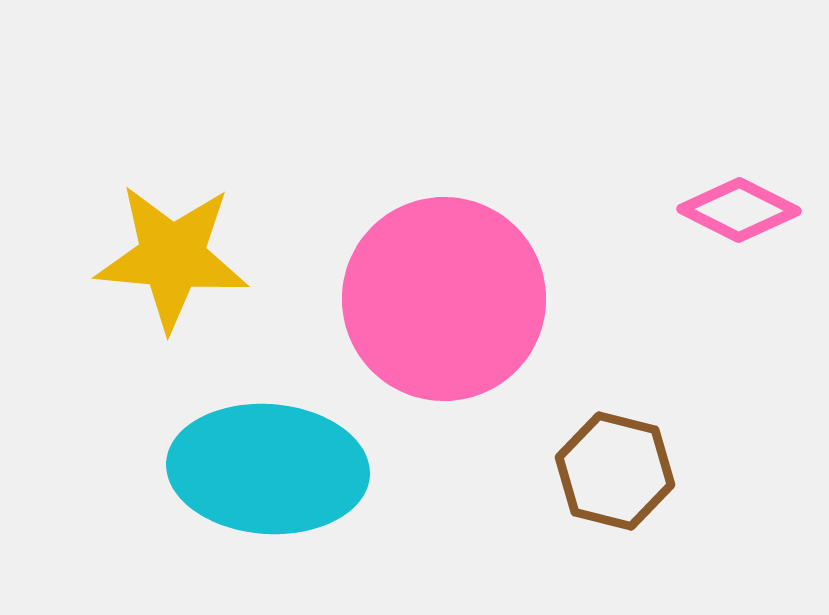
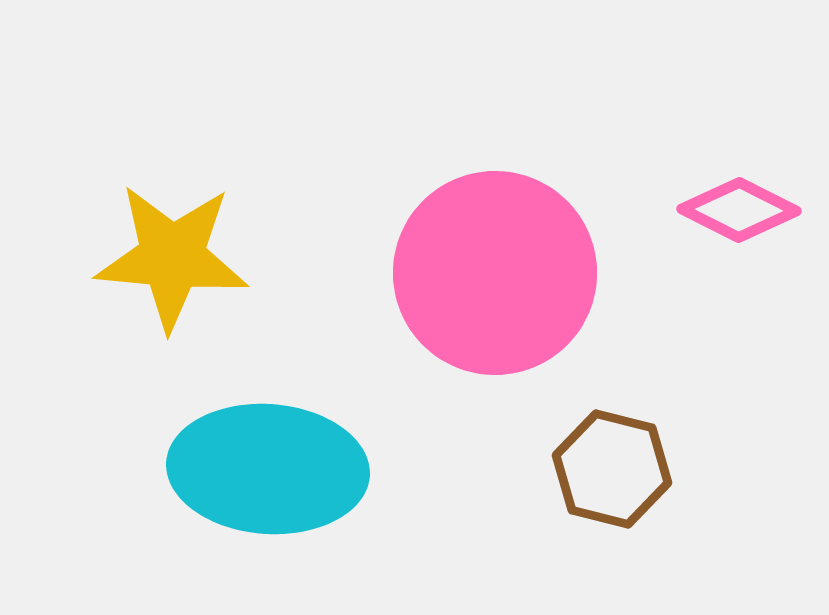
pink circle: moved 51 px right, 26 px up
brown hexagon: moved 3 px left, 2 px up
